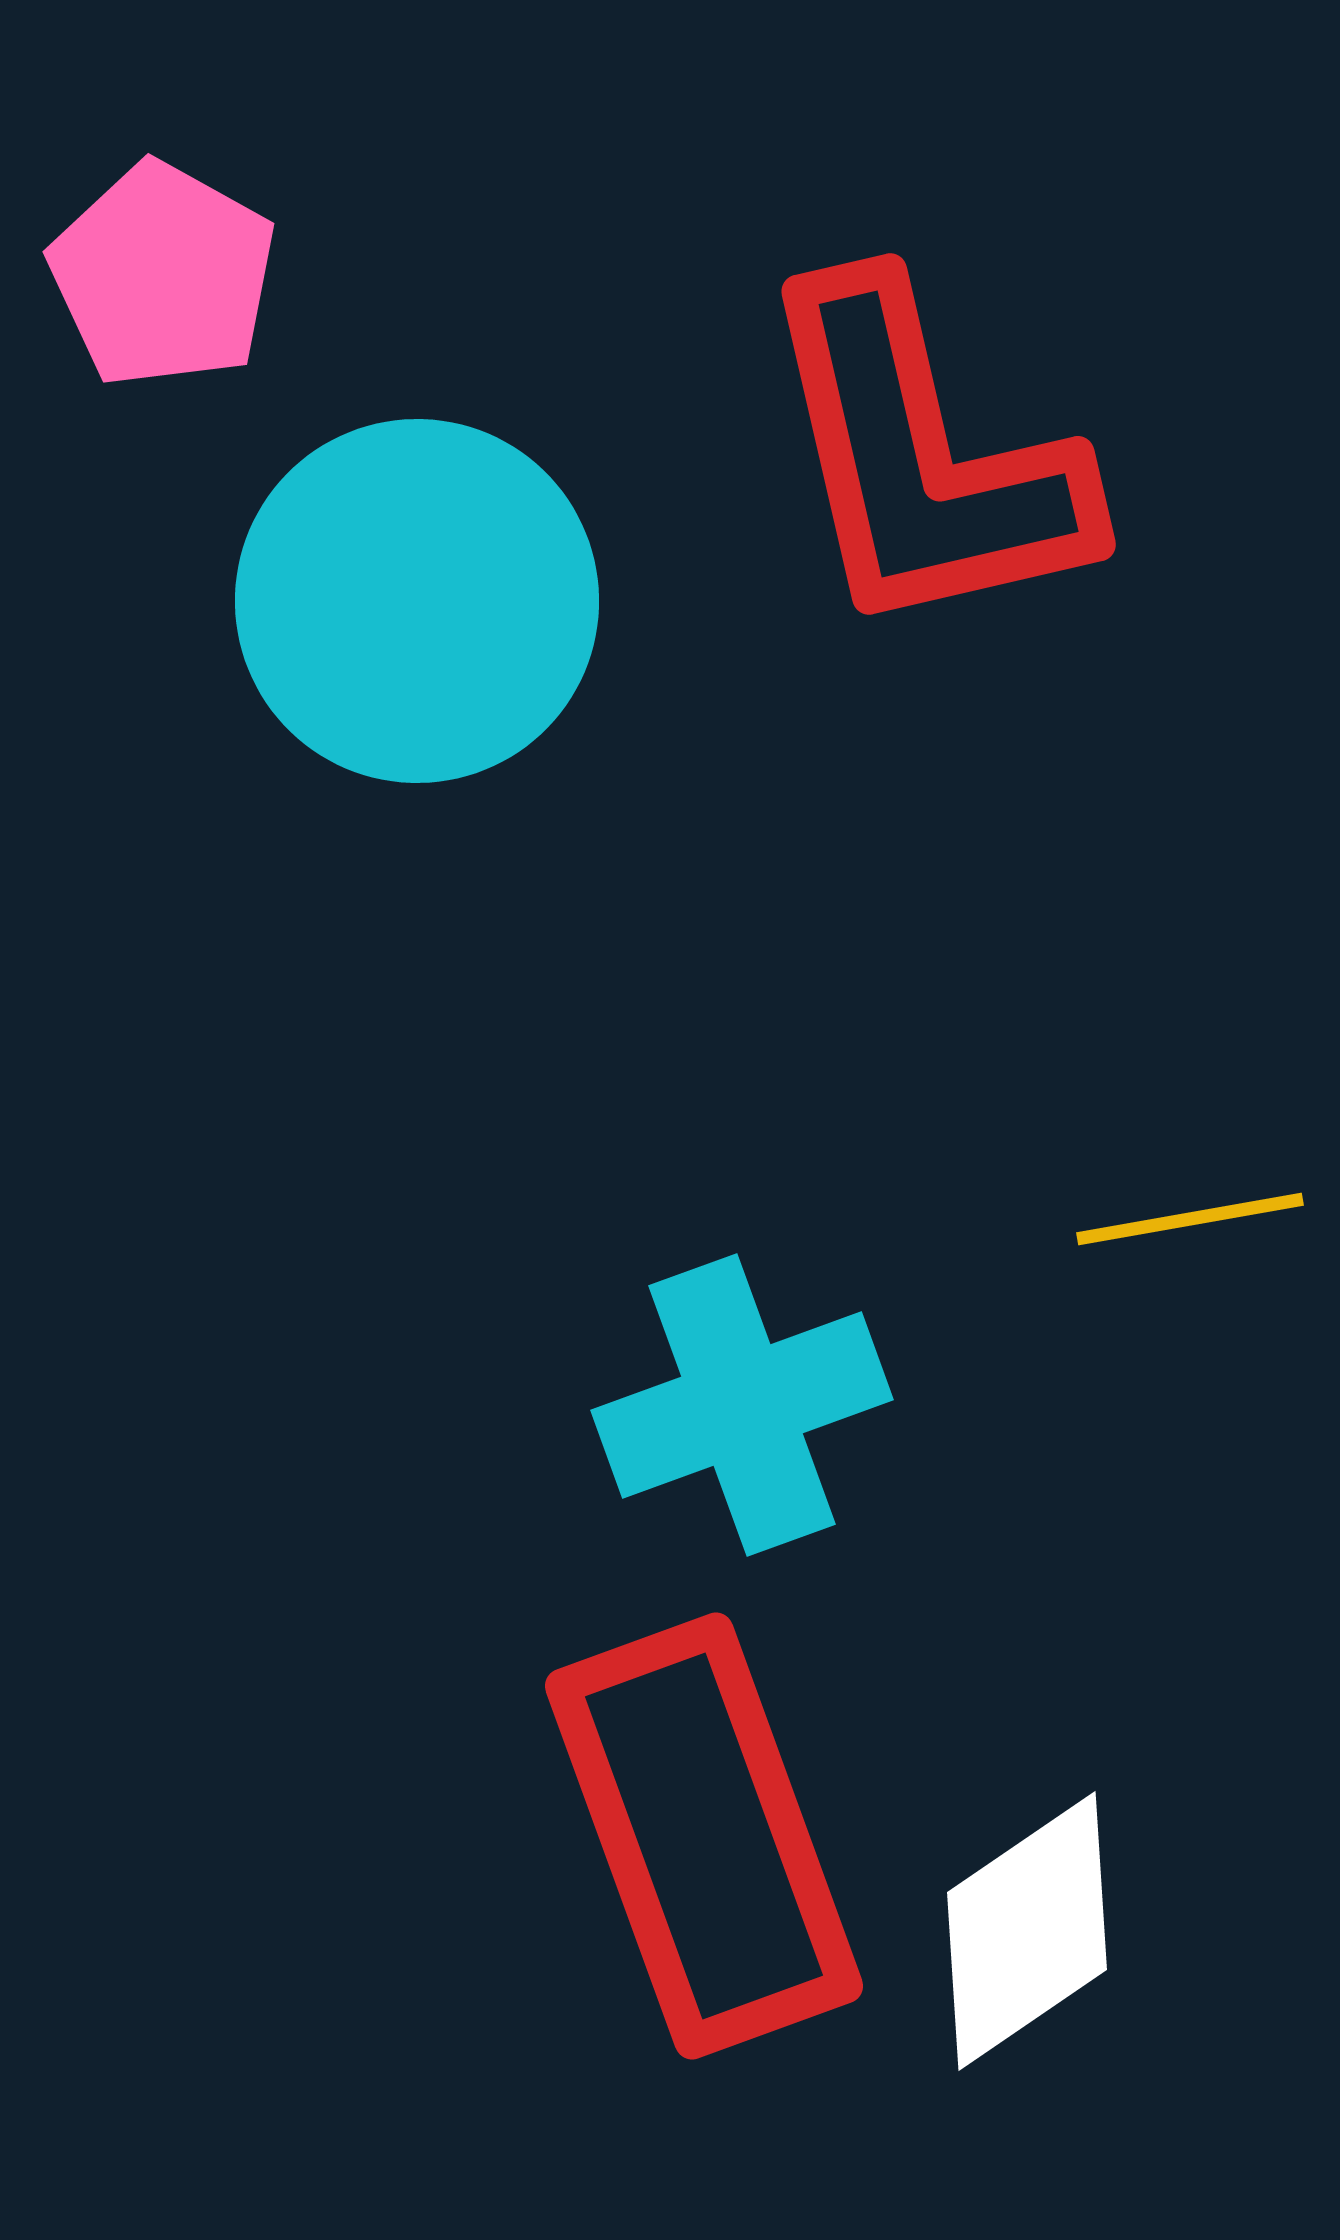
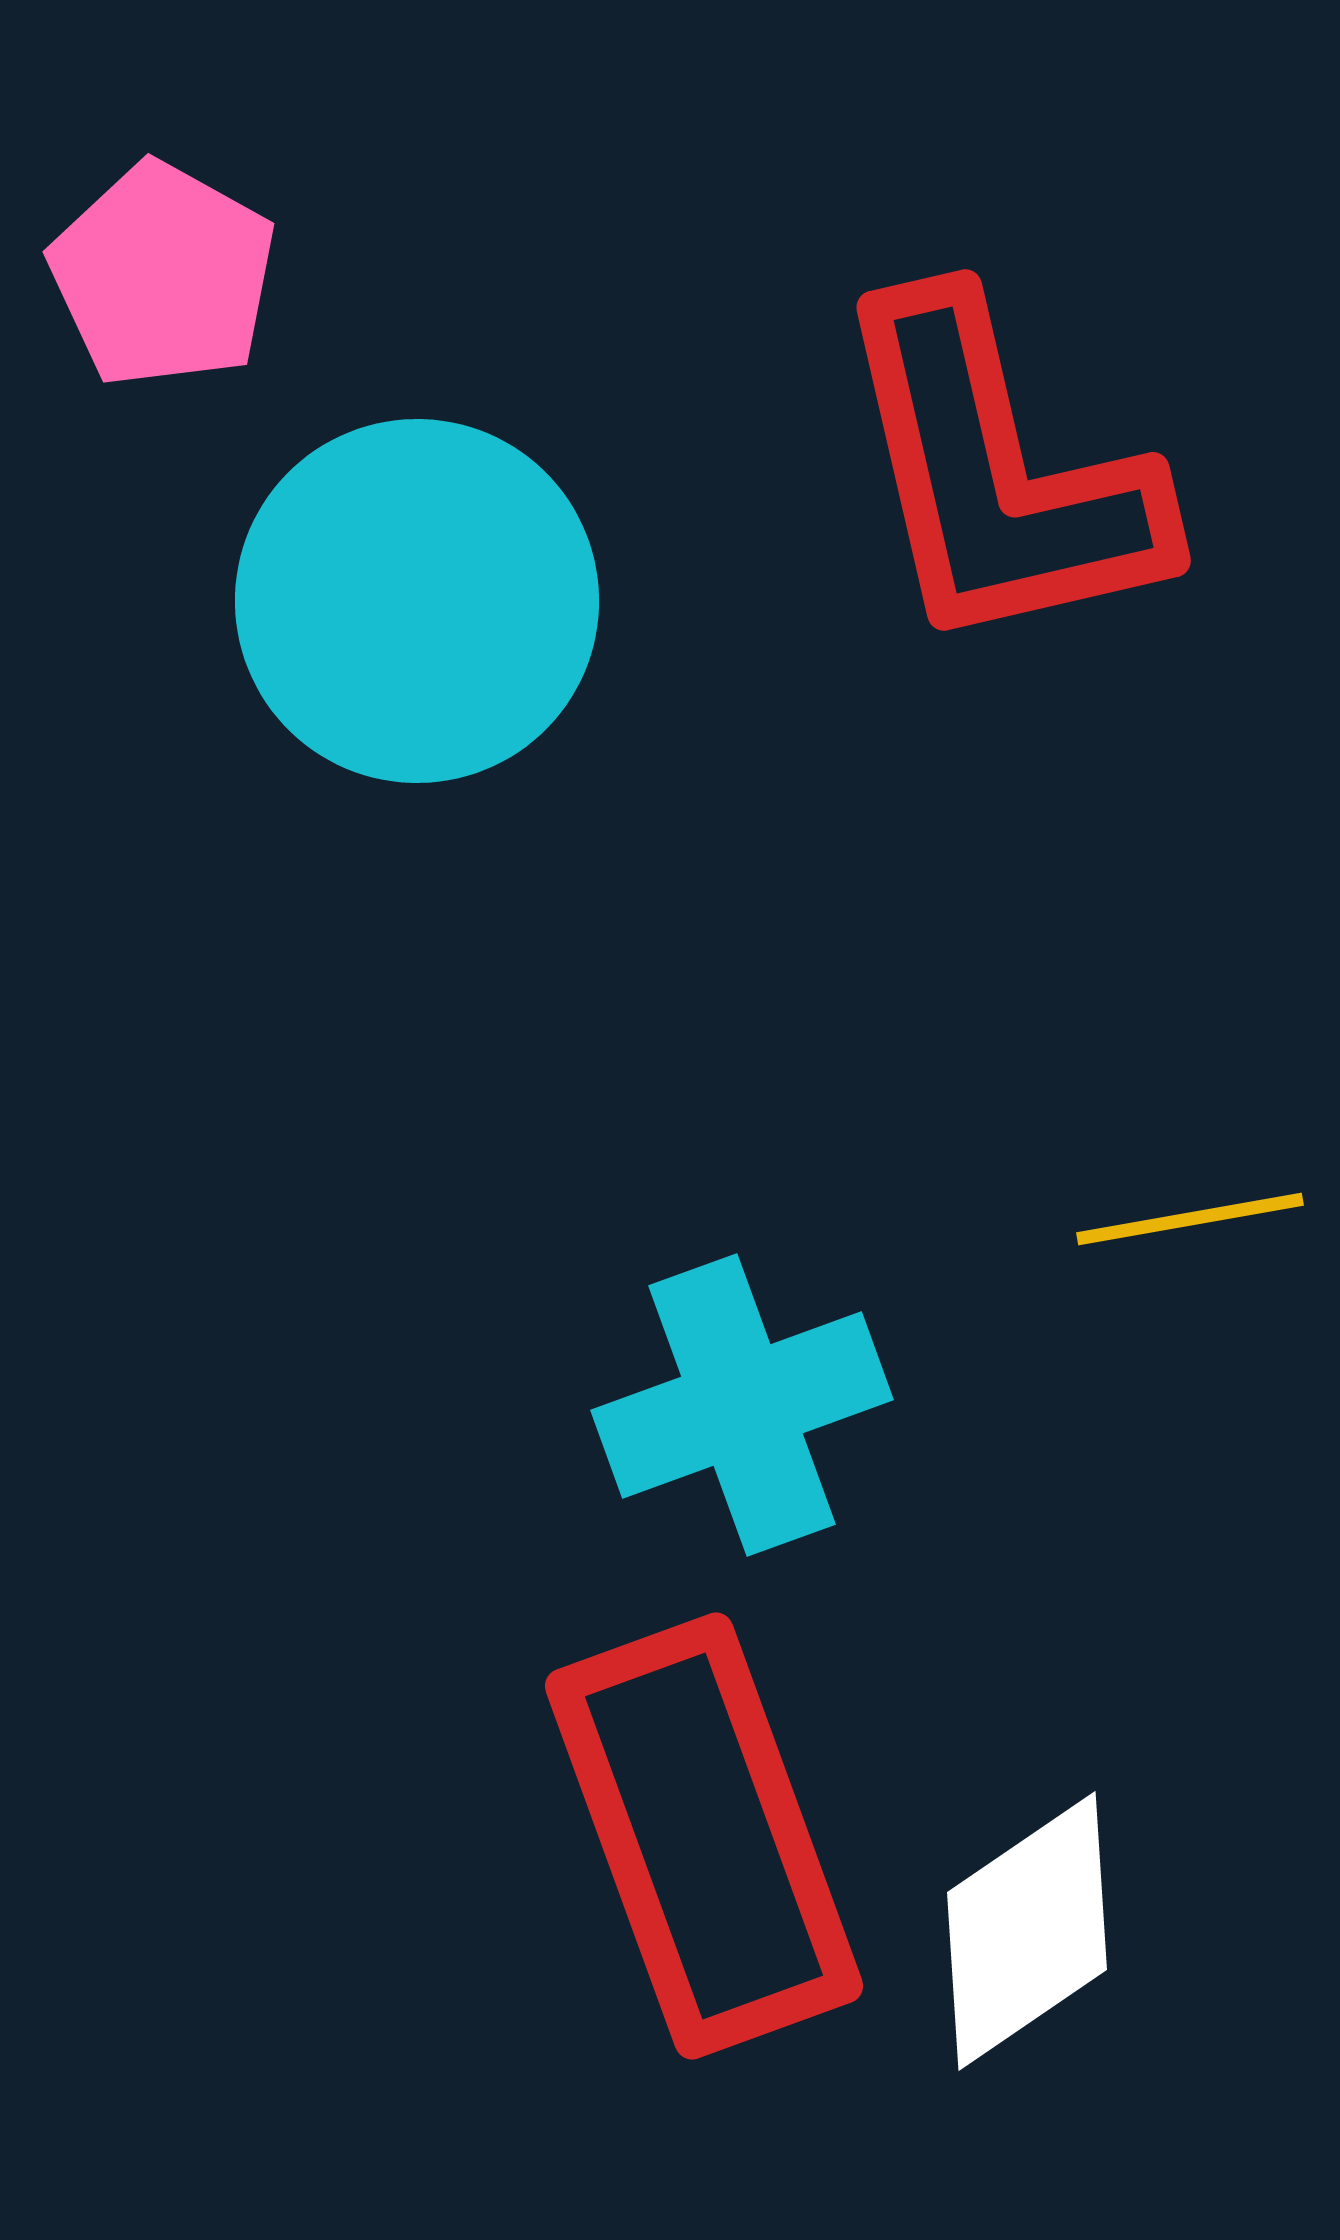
red L-shape: moved 75 px right, 16 px down
